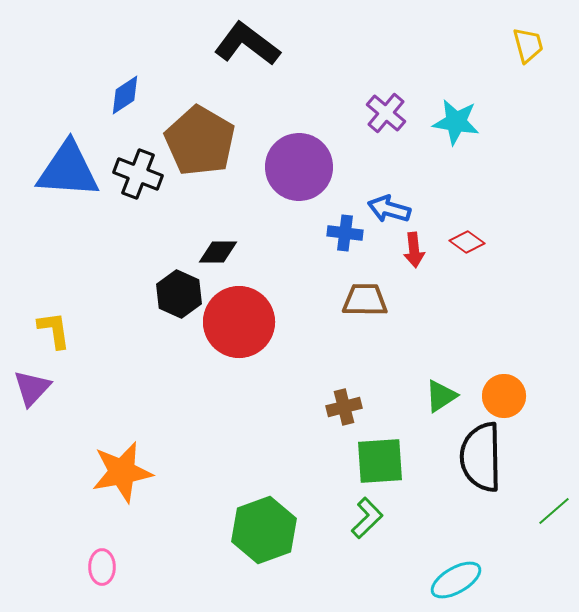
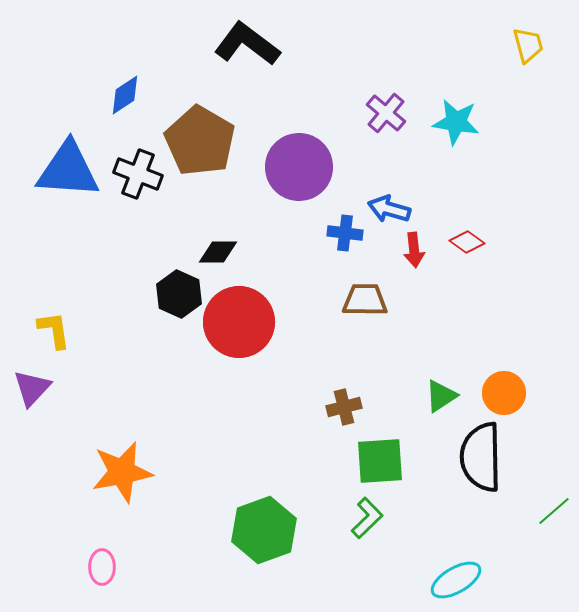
orange circle: moved 3 px up
